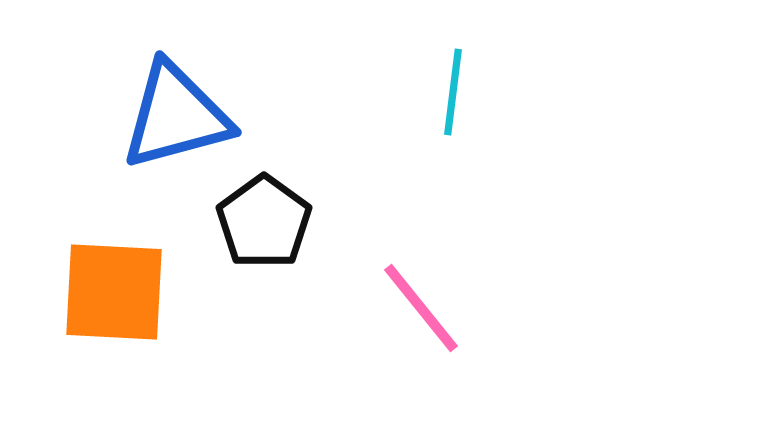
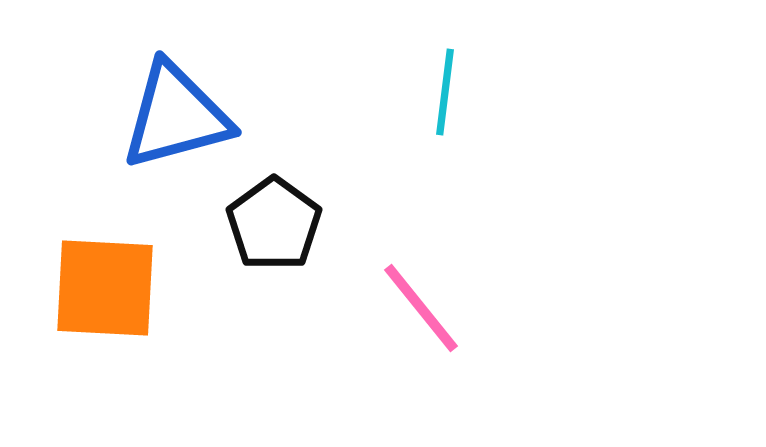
cyan line: moved 8 px left
black pentagon: moved 10 px right, 2 px down
orange square: moved 9 px left, 4 px up
